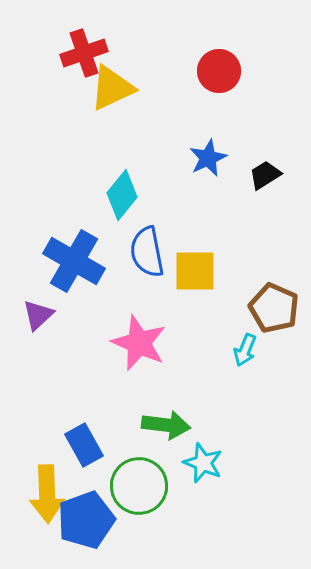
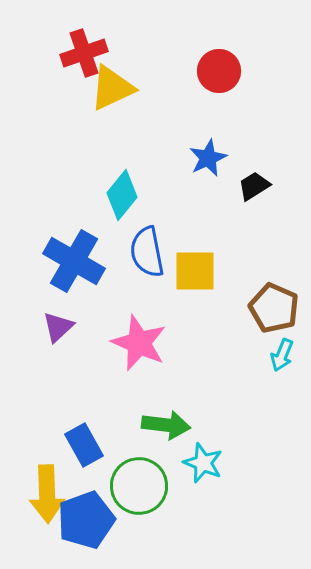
black trapezoid: moved 11 px left, 11 px down
purple triangle: moved 20 px right, 12 px down
cyan arrow: moved 37 px right, 5 px down
